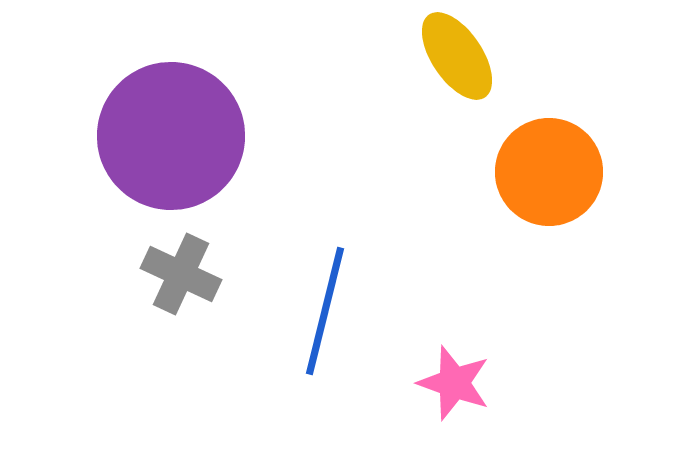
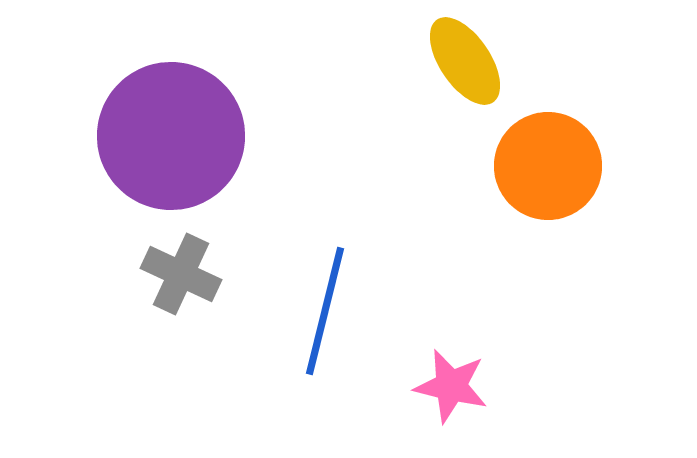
yellow ellipse: moved 8 px right, 5 px down
orange circle: moved 1 px left, 6 px up
pink star: moved 3 px left, 3 px down; rotated 6 degrees counterclockwise
